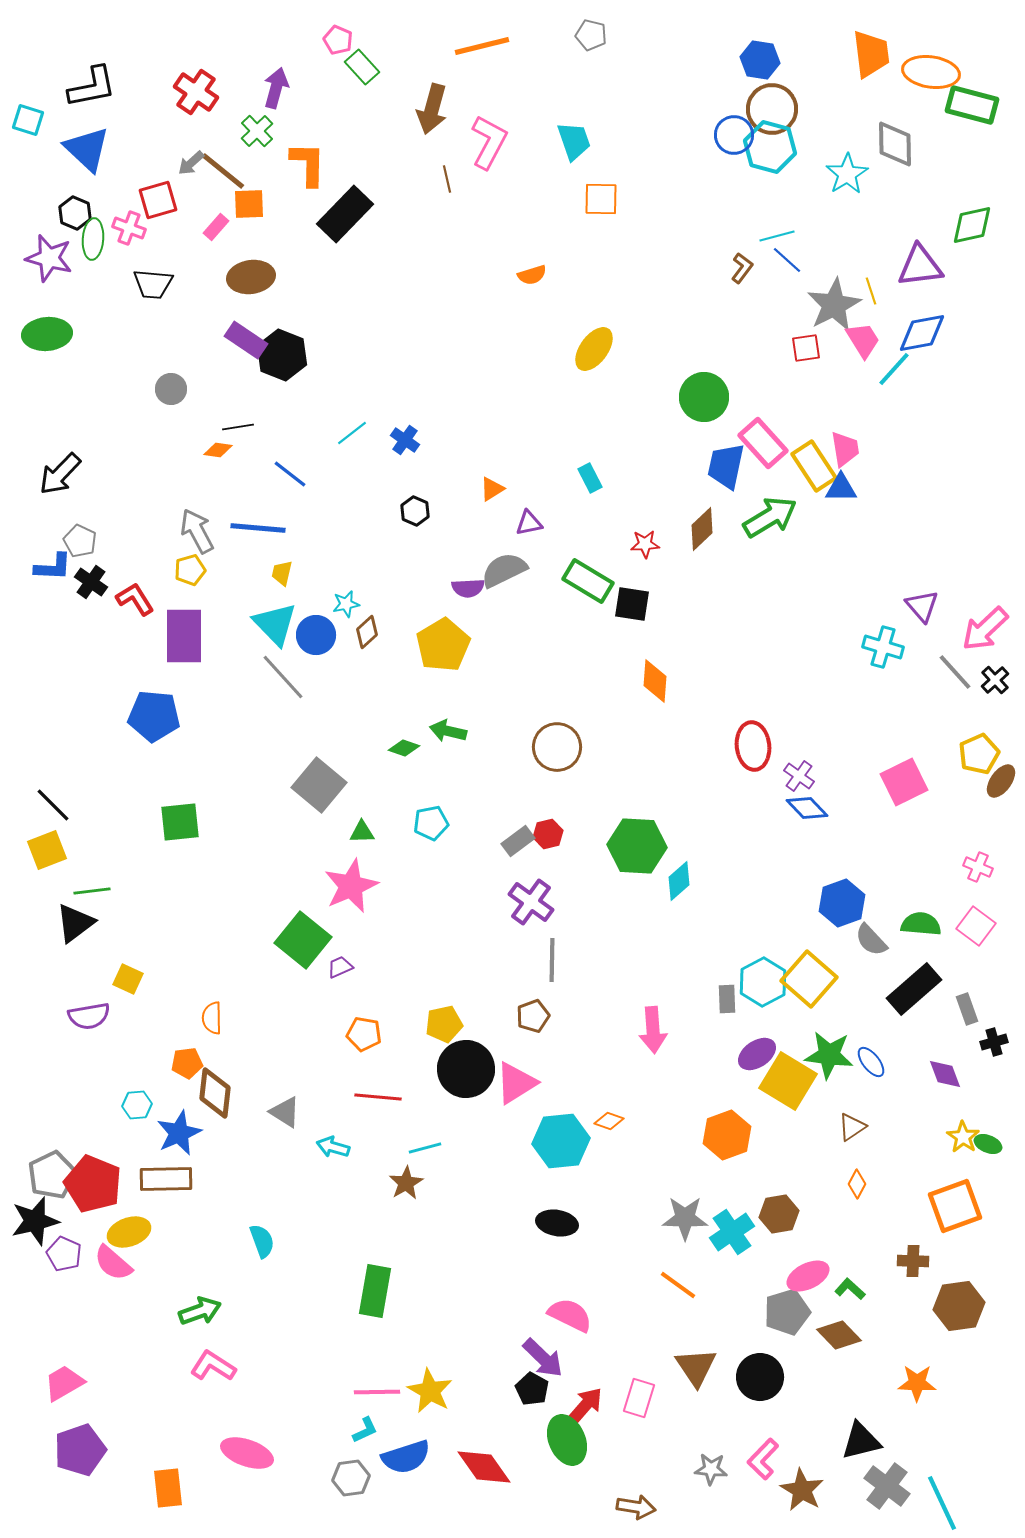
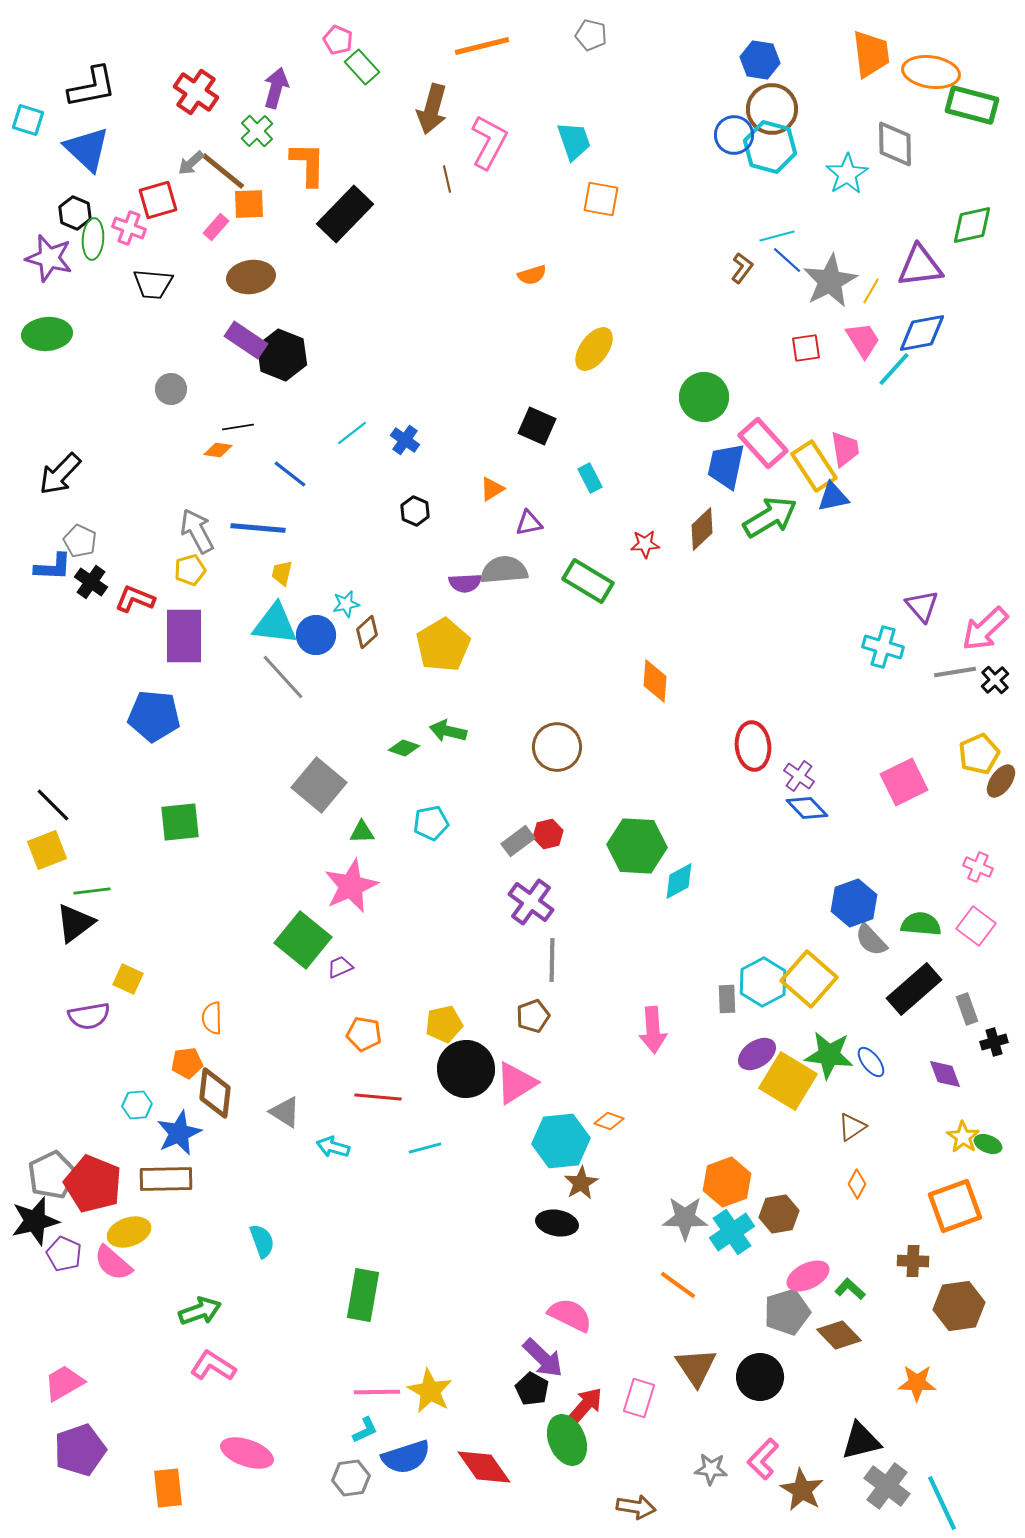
orange square at (601, 199): rotated 9 degrees clockwise
yellow line at (871, 291): rotated 48 degrees clockwise
gray star at (834, 305): moved 4 px left, 24 px up
blue triangle at (841, 488): moved 8 px left, 9 px down; rotated 12 degrees counterclockwise
gray semicircle at (504, 570): rotated 21 degrees clockwise
purple semicircle at (468, 588): moved 3 px left, 5 px up
red L-shape at (135, 599): rotated 36 degrees counterclockwise
black square at (632, 604): moved 95 px left, 178 px up; rotated 15 degrees clockwise
cyan triangle at (275, 624): rotated 39 degrees counterclockwise
gray line at (955, 672): rotated 57 degrees counterclockwise
cyan diamond at (679, 881): rotated 12 degrees clockwise
blue hexagon at (842, 903): moved 12 px right
orange hexagon at (727, 1135): moved 47 px down
brown star at (406, 1183): moved 175 px right
green rectangle at (375, 1291): moved 12 px left, 4 px down
